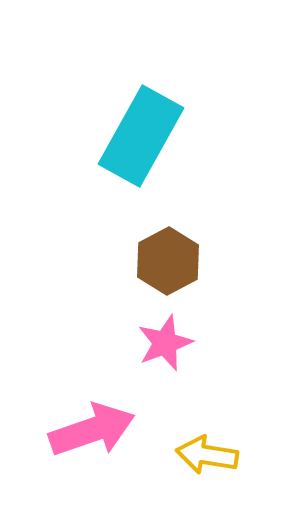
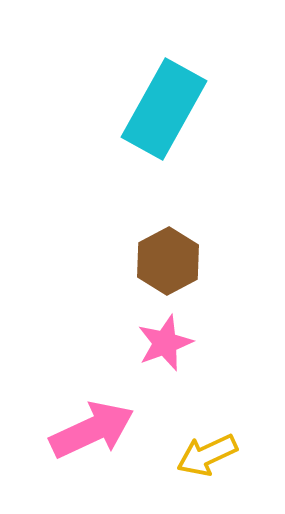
cyan rectangle: moved 23 px right, 27 px up
pink arrow: rotated 6 degrees counterclockwise
yellow arrow: rotated 34 degrees counterclockwise
